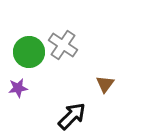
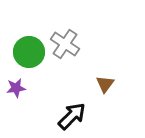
gray cross: moved 2 px right, 1 px up
purple star: moved 2 px left
